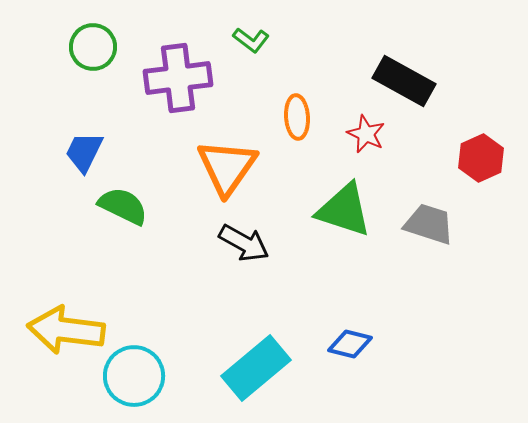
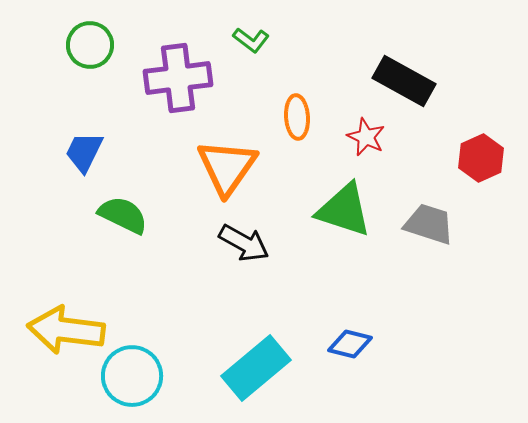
green circle: moved 3 px left, 2 px up
red star: moved 3 px down
green semicircle: moved 9 px down
cyan circle: moved 2 px left
